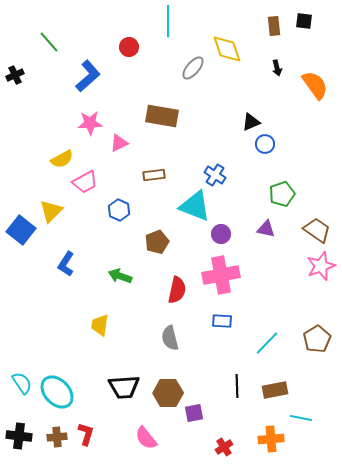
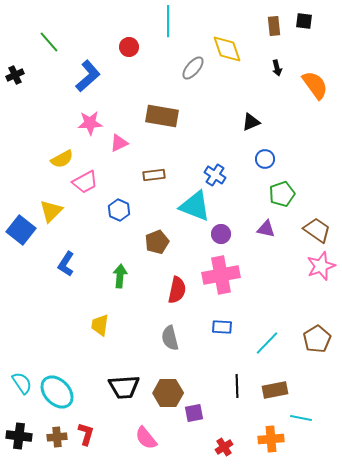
blue circle at (265, 144): moved 15 px down
green arrow at (120, 276): rotated 75 degrees clockwise
blue rectangle at (222, 321): moved 6 px down
